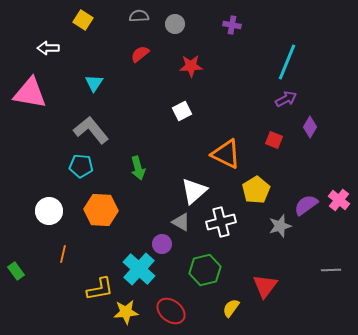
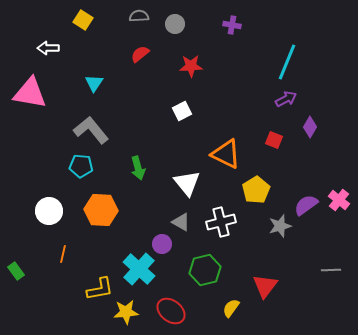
white triangle: moved 7 px left, 8 px up; rotated 28 degrees counterclockwise
